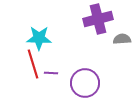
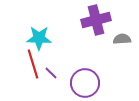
purple cross: moved 2 px left, 1 px down
purple line: rotated 40 degrees clockwise
